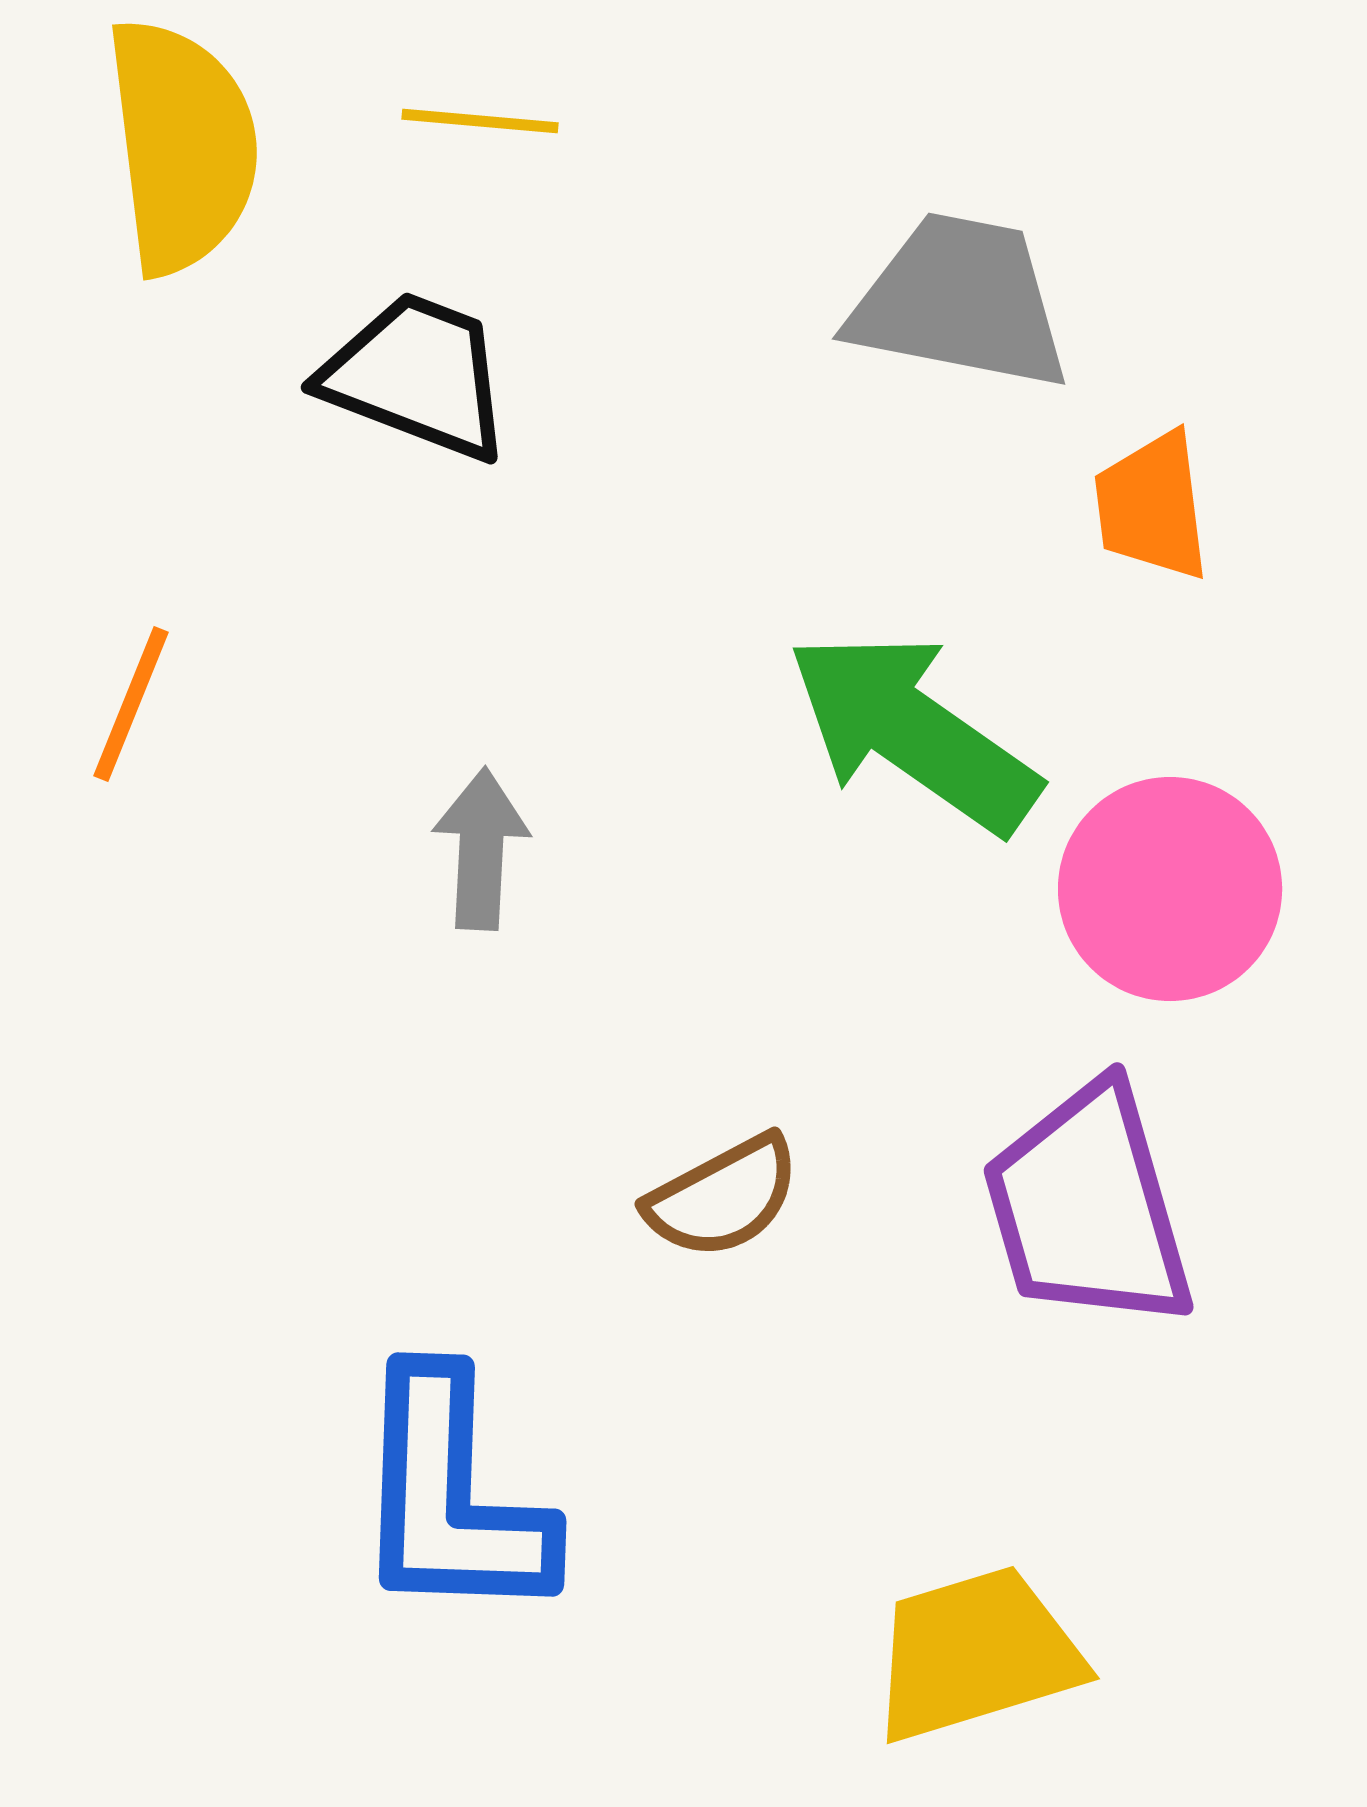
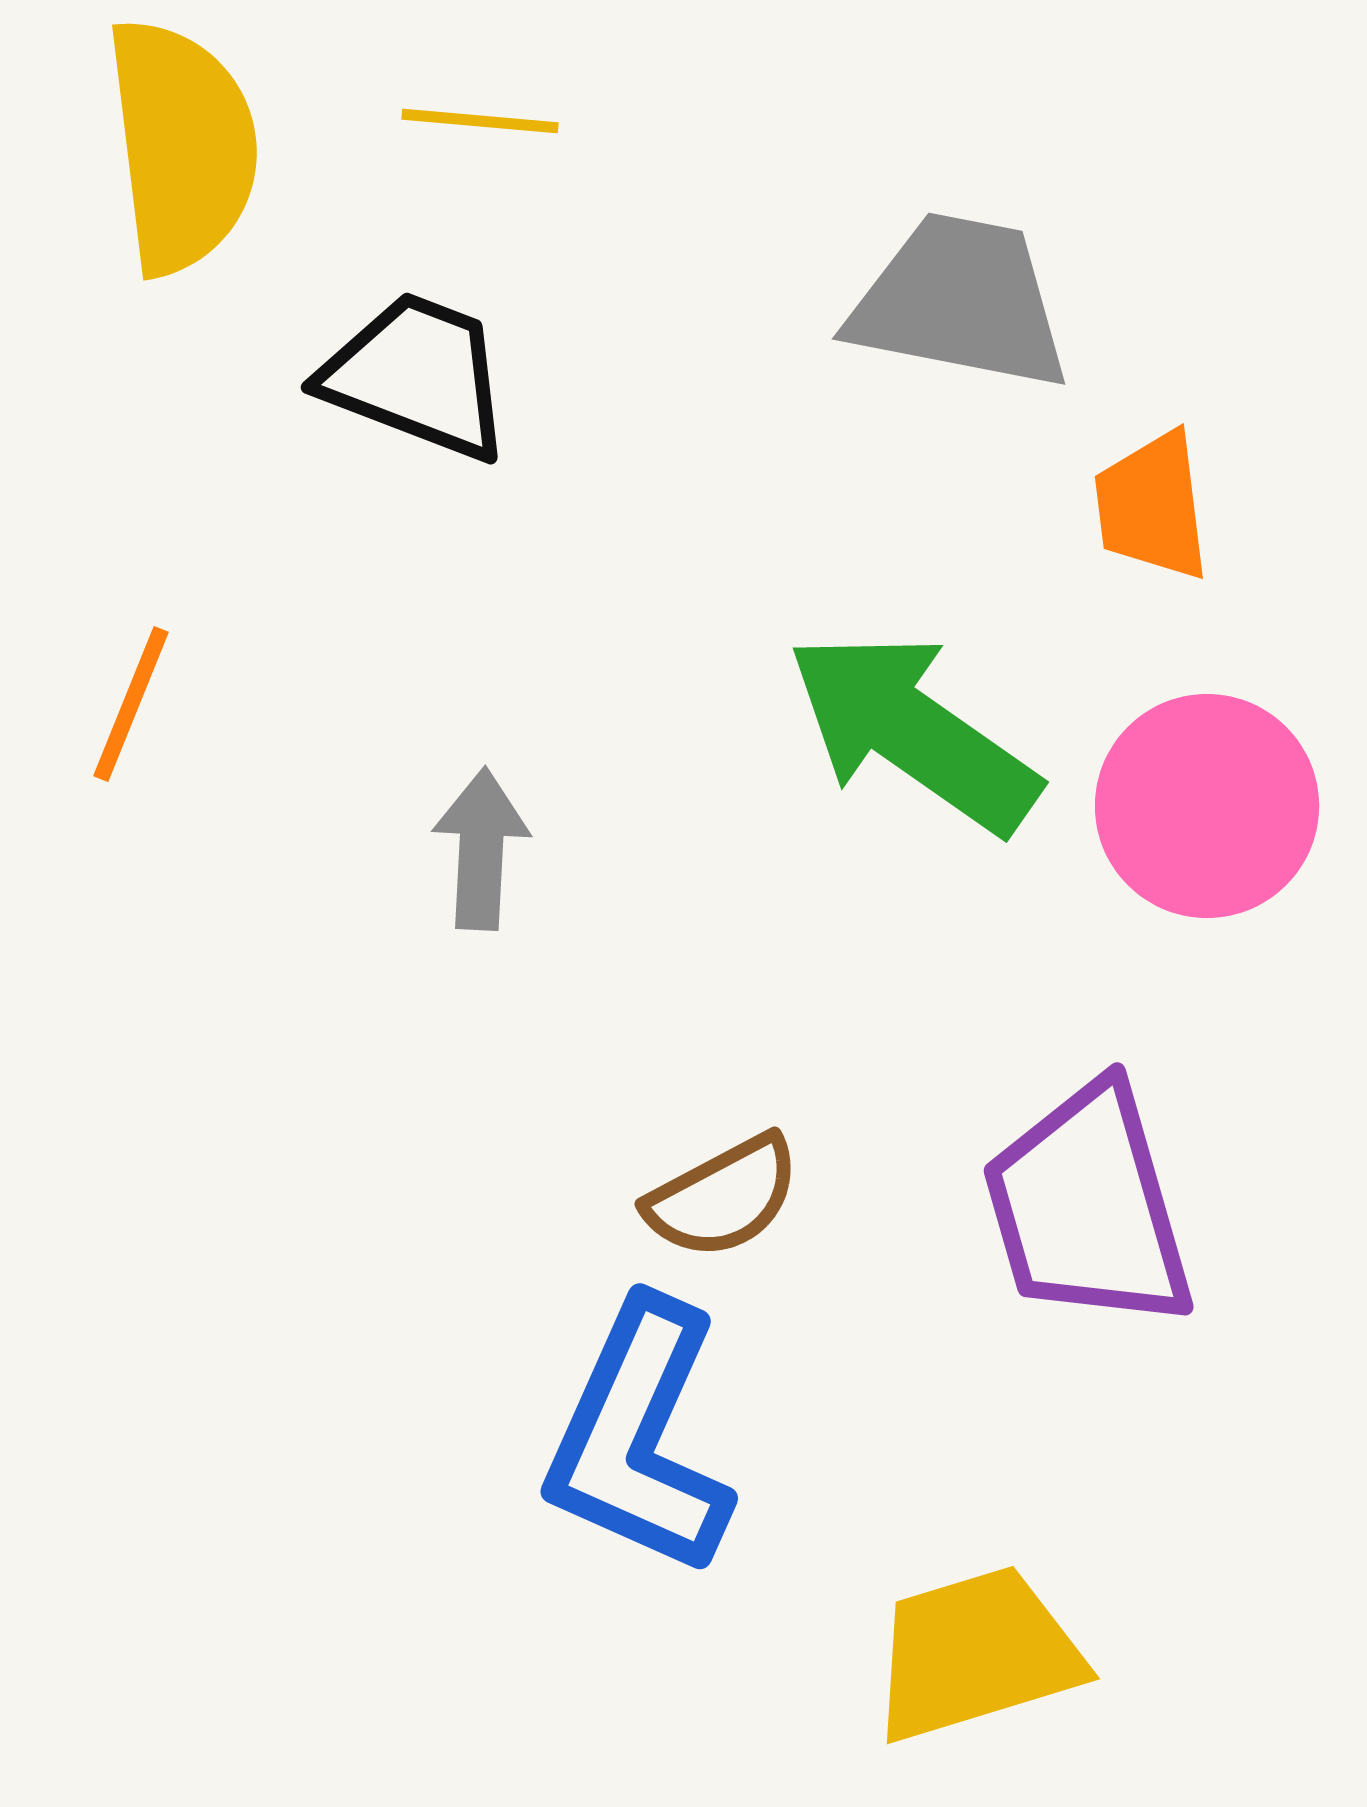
pink circle: moved 37 px right, 83 px up
blue L-shape: moved 188 px right, 59 px up; rotated 22 degrees clockwise
